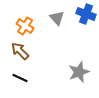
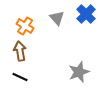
blue cross: rotated 24 degrees clockwise
brown arrow: rotated 36 degrees clockwise
black line: moved 1 px up
